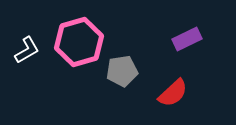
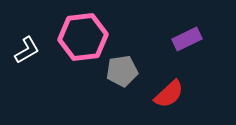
pink hexagon: moved 4 px right, 5 px up; rotated 9 degrees clockwise
red semicircle: moved 4 px left, 1 px down
